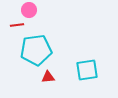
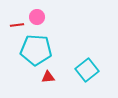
pink circle: moved 8 px right, 7 px down
cyan pentagon: rotated 12 degrees clockwise
cyan square: rotated 30 degrees counterclockwise
